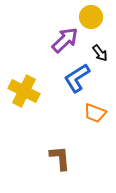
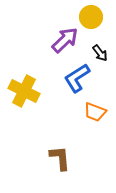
orange trapezoid: moved 1 px up
